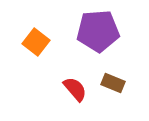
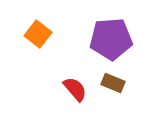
purple pentagon: moved 13 px right, 8 px down
orange square: moved 2 px right, 8 px up
